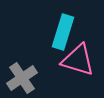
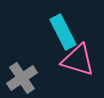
cyan rectangle: rotated 44 degrees counterclockwise
